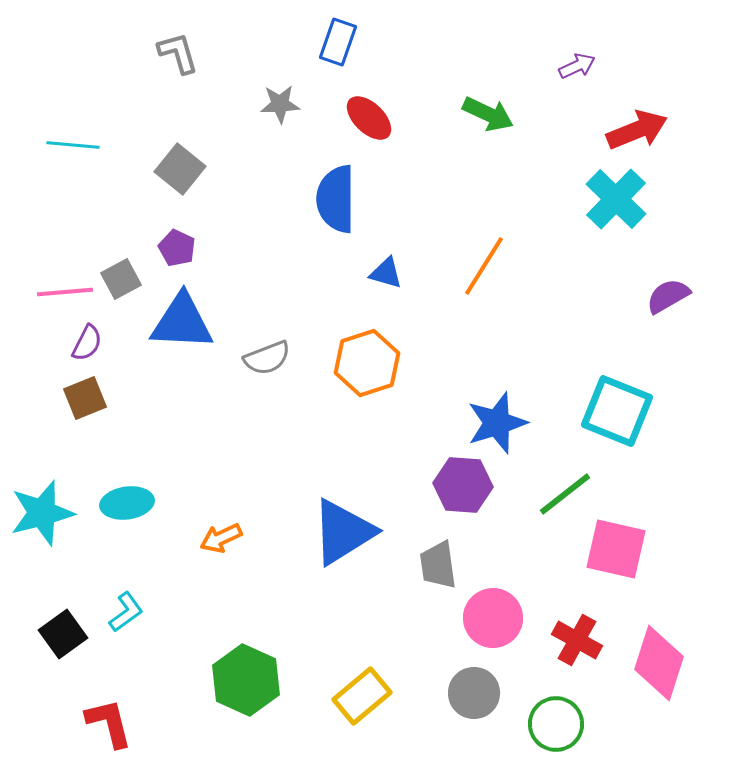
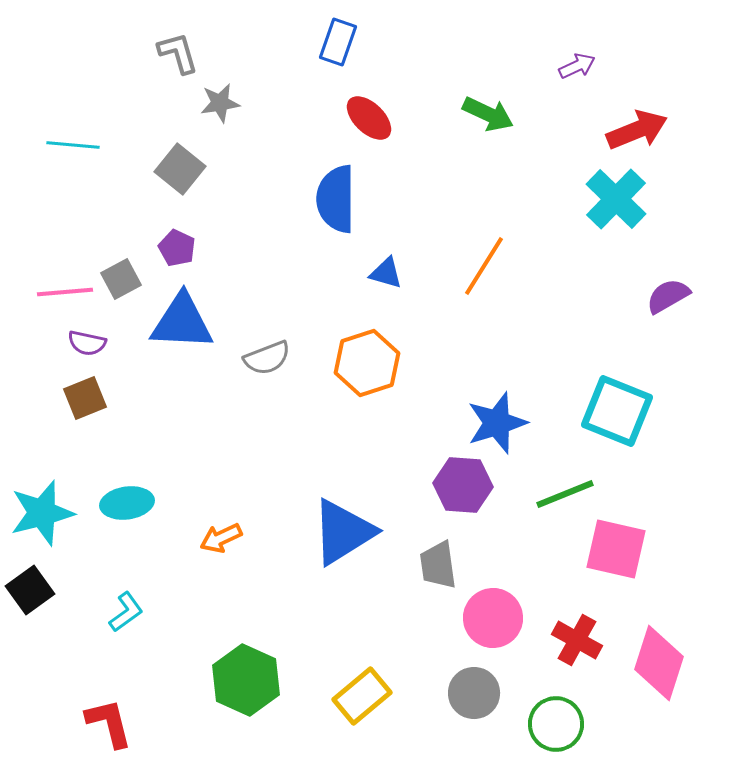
gray star at (280, 104): moved 60 px left, 1 px up; rotated 6 degrees counterclockwise
purple semicircle at (87, 343): rotated 75 degrees clockwise
green line at (565, 494): rotated 16 degrees clockwise
black square at (63, 634): moved 33 px left, 44 px up
